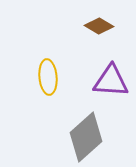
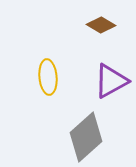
brown diamond: moved 2 px right, 1 px up
purple triangle: rotated 33 degrees counterclockwise
